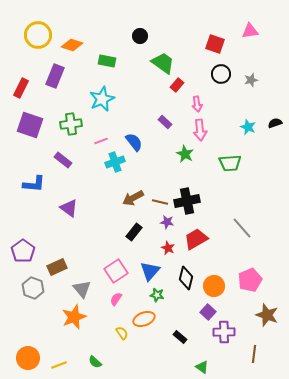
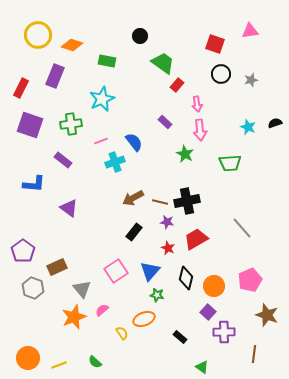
pink semicircle at (116, 299): moved 14 px left, 11 px down; rotated 16 degrees clockwise
